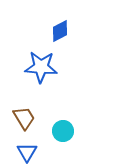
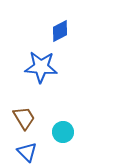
cyan circle: moved 1 px down
blue triangle: rotated 15 degrees counterclockwise
